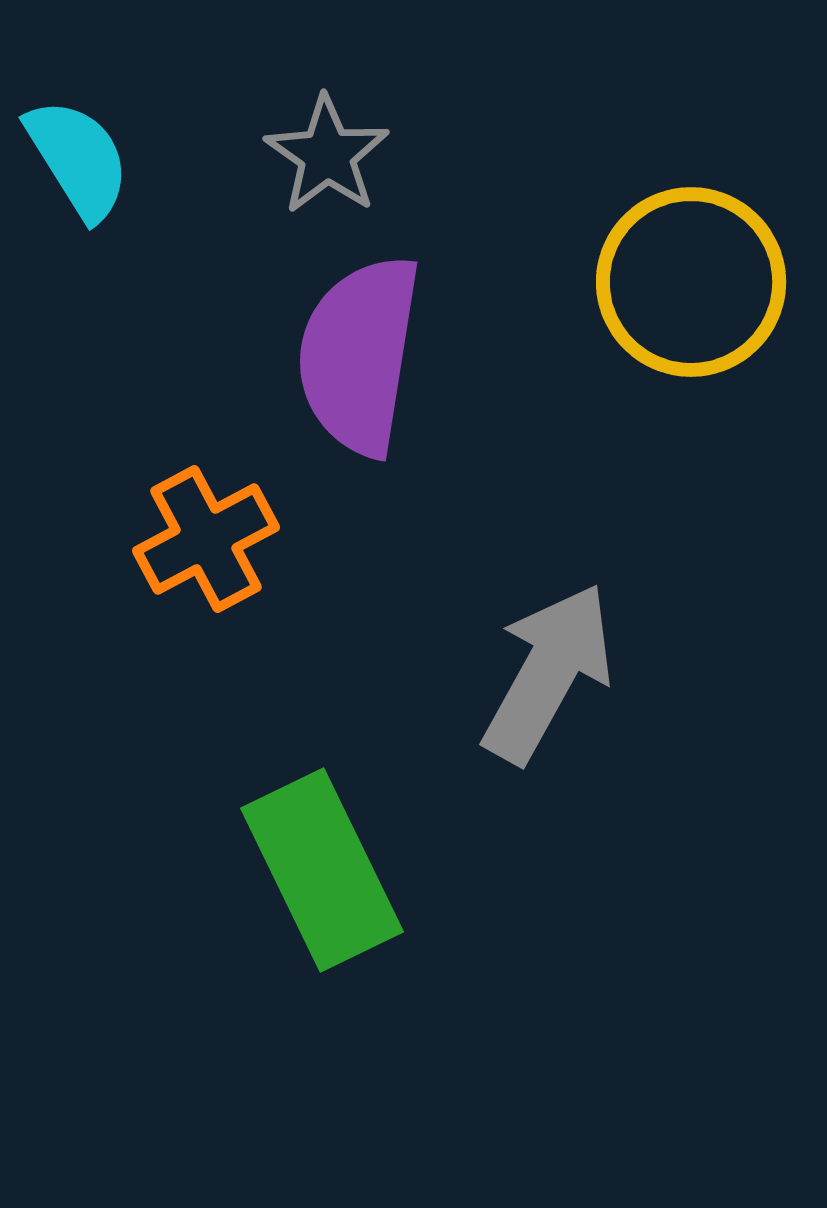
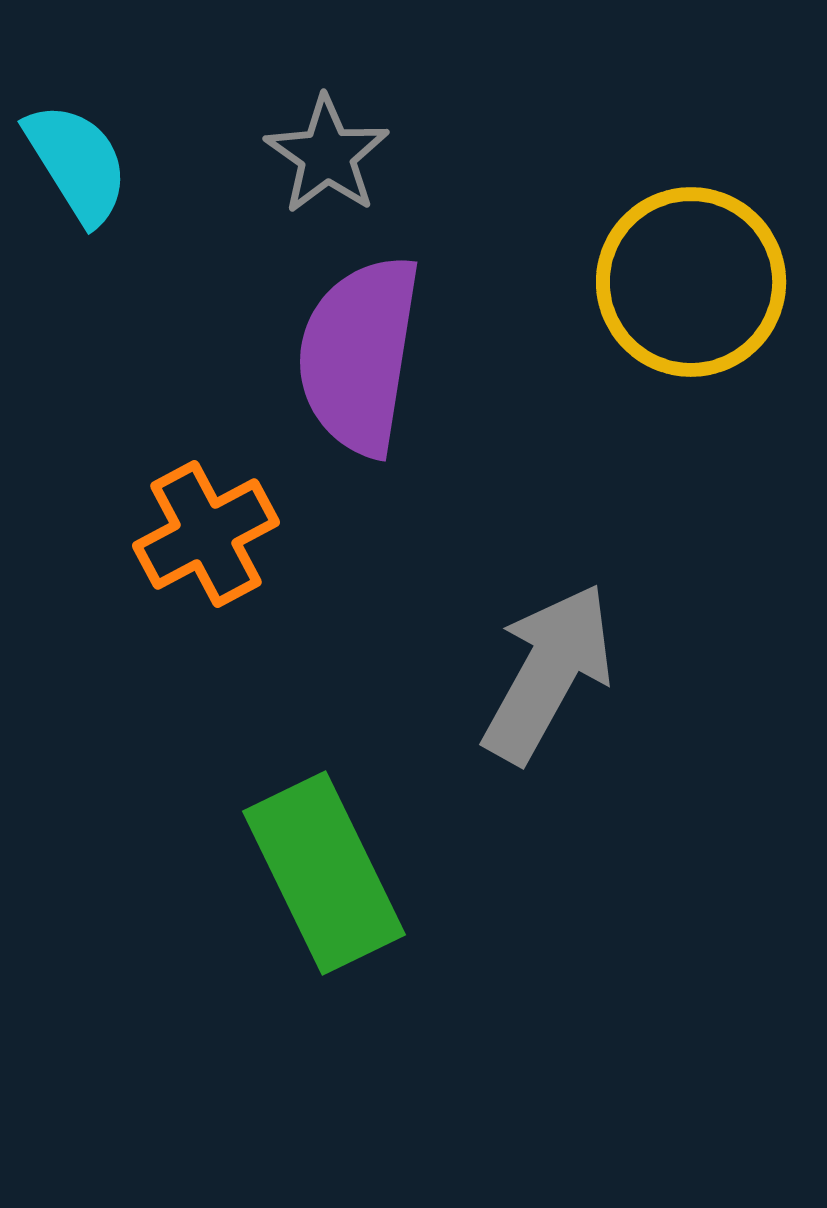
cyan semicircle: moved 1 px left, 4 px down
orange cross: moved 5 px up
green rectangle: moved 2 px right, 3 px down
